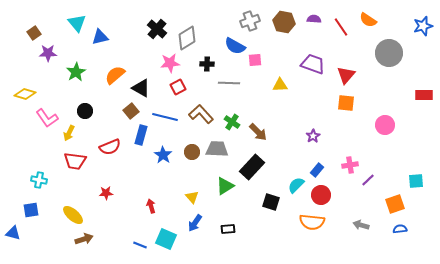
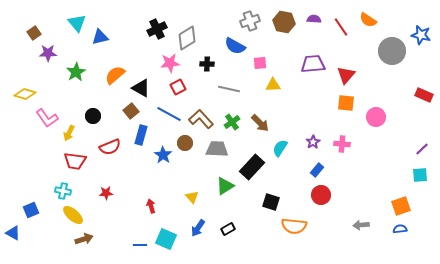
blue star at (423, 26): moved 2 px left, 9 px down; rotated 30 degrees clockwise
black cross at (157, 29): rotated 24 degrees clockwise
gray circle at (389, 53): moved 3 px right, 2 px up
pink square at (255, 60): moved 5 px right, 3 px down
purple trapezoid at (313, 64): rotated 25 degrees counterclockwise
gray line at (229, 83): moved 6 px down; rotated 10 degrees clockwise
yellow triangle at (280, 85): moved 7 px left
red rectangle at (424, 95): rotated 24 degrees clockwise
black circle at (85, 111): moved 8 px right, 5 px down
brown L-shape at (201, 114): moved 5 px down
blue line at (165, 117): moved 4 px right, 3 px up; rotated 15 degrees clockwise
green cross at (232, 122): rotated 21 degrees clockwise
pink circle at (385, 125): moved 9 px left, 8 px up
brown arrow at (258, 132): moved 2 px right, 9 px up
purple star at (313, 136): moved 6 px down
brown circle at (192, 152): moved 7 px left, 9 px up
pink cross at (350, 165): moved 8 px left, 21 px up; rotated 14 degrees clockwise
cyan cross at (39, 180): moved 24 px right, 11 px down
purple line at (368, 180): moved 54 px right, 31 px up
cyan square at (416, 181): moved 4 px right, 6 px up
cyan semicircle at (296, 185): moved 16 px left, 37 px up; rotated 12 degrees counterclockwise
orange square at (395, 204): moved 6 px right, 2 px down
blue square at (31, 210): rotated 14 degrees counterclockwise
orange semicircle at (312, 222): moved 18 px left, 4 px down
blue arrow at (195, 223): moved 3 px right, 5 px down
gray arrow at (361, 225): rotated 21 degrees counterclockwise
black rectangle at (228, 229): rotated 24 degrees counterclockwise
blue triangle at (13, 233): rotated 14 degrees clockwise
blue line at (140, 245): rotated 24 degrees counterclockwise
